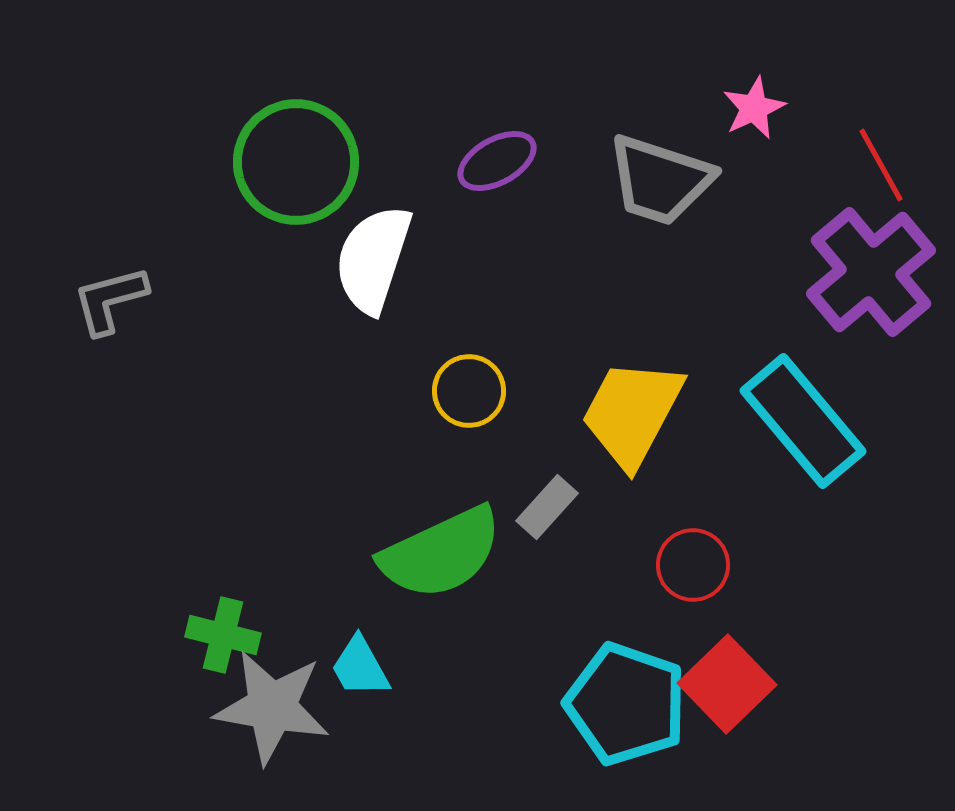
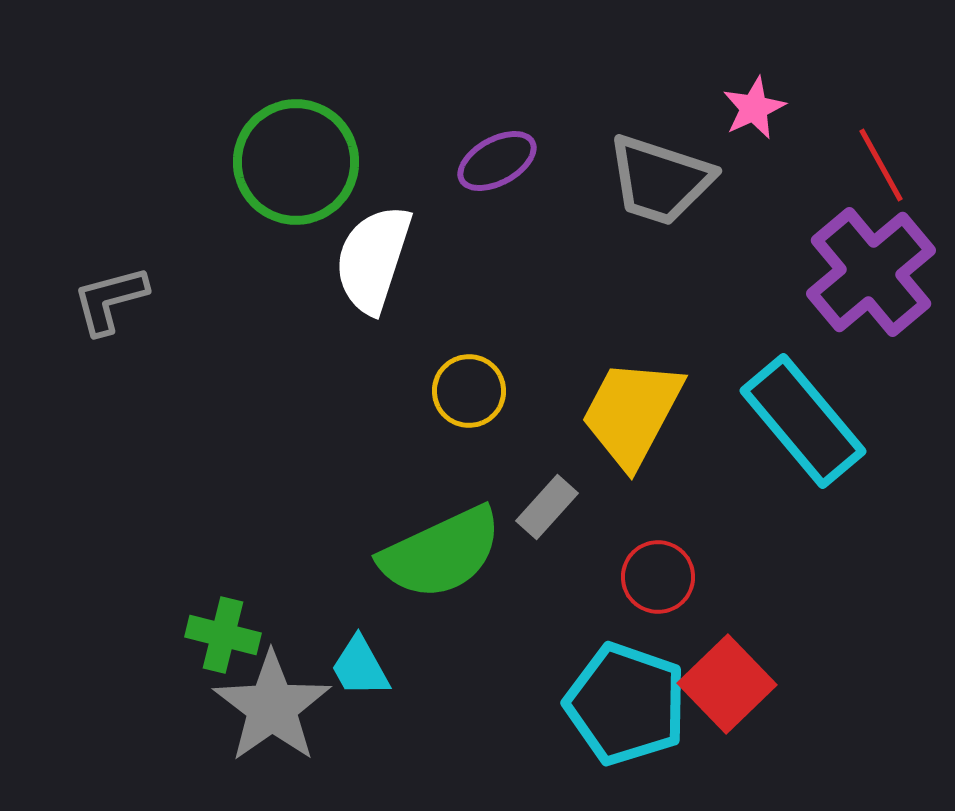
red circle: moved 35 px left, 12 px down
gray star: rotated 27 degrees clockwise
